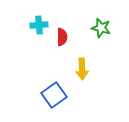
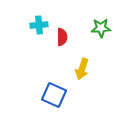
green star: rotated 18 degrees counterclockwise
yellow arrow: rotated 20 degrees clockwise
blue square: rotated 30 degrees counterclockwise
